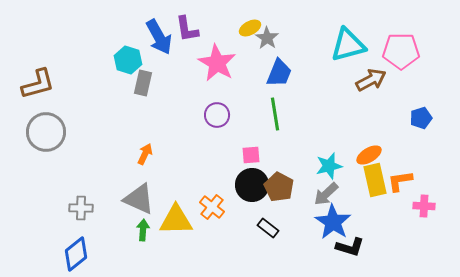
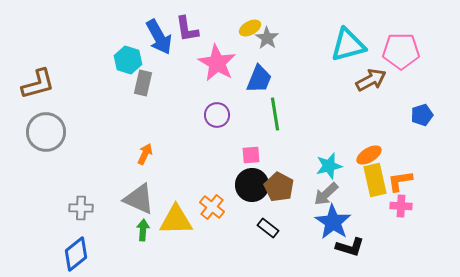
blue trapezoid: moved 20 px left, 6 px down
blue pentagon: moved 1 px right, 3 px up
pink cross: moved 23 px left
